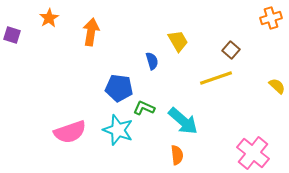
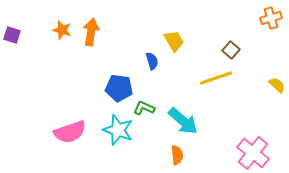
orange star: moved 13 px right, 12 px down; rotated 24 degrees counterclockwise
yellow trapezoid: moved 4 px left
yellow semicircle: moved 1 px up
